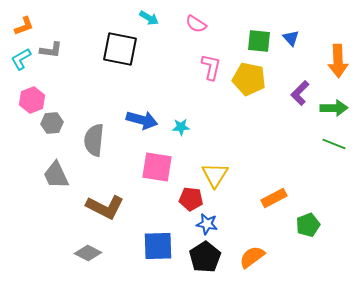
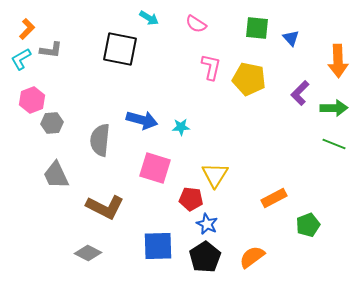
orange L-shape: moved 3 px right, 3 px down; rotated 25 degrees counterclockwise
green square: moved 2 px left, 13 px up
gray semicircle: moved 6 px right
pink square: moved 2 px left, 1 px down; rotated 8 degrees clockwise
blue star: rotated 15 degrees clockwise
